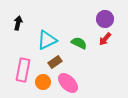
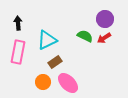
black arrow: rotated 16 degrees counterclockwise
red arrow: moved 1 px left, 1 px up; rotated 16 degrees clockwise
green semicircle: moved 6 px right, 7 px up
pink rectangle: moved 5 px left, 18 px up
